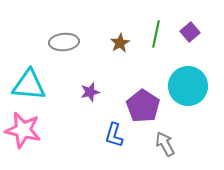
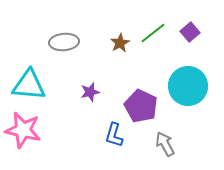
green line: moved 3 px left, 1 px up; rotated 40 degrees clockwise
purple pentagon: moved 2 px left; rotated 8 degrees counterclockwise
